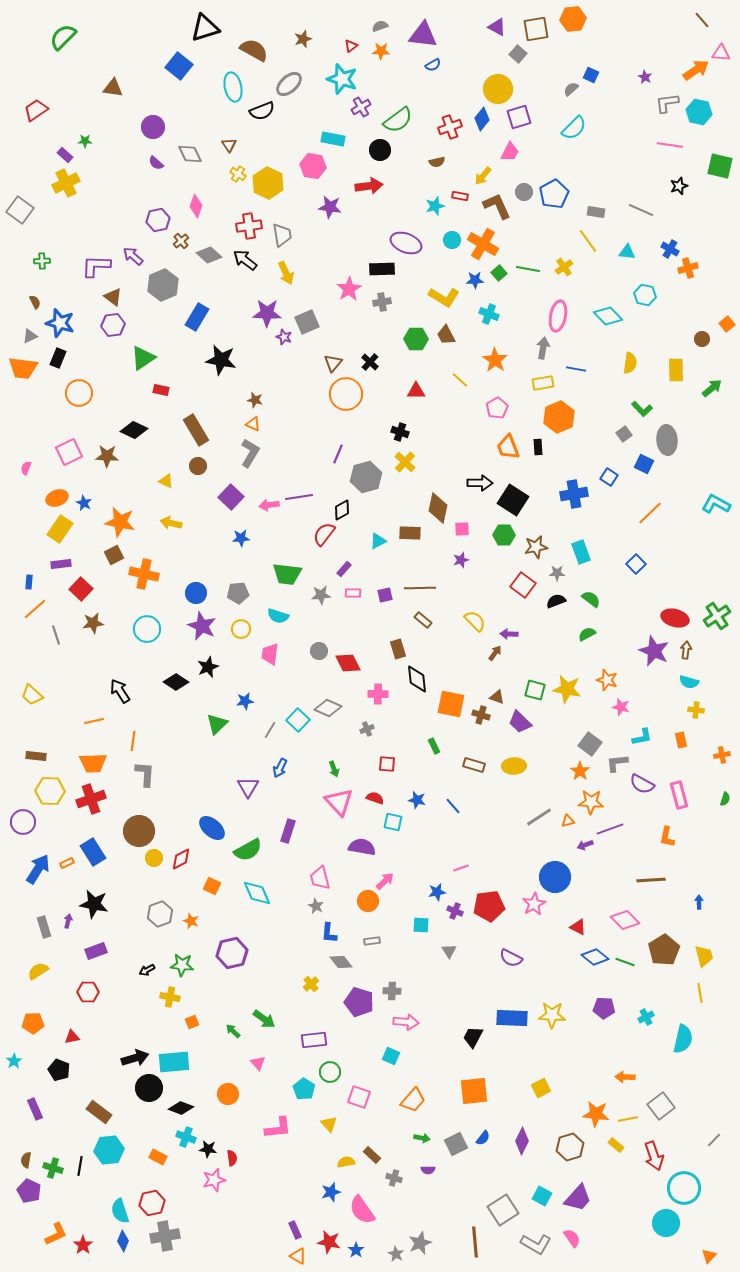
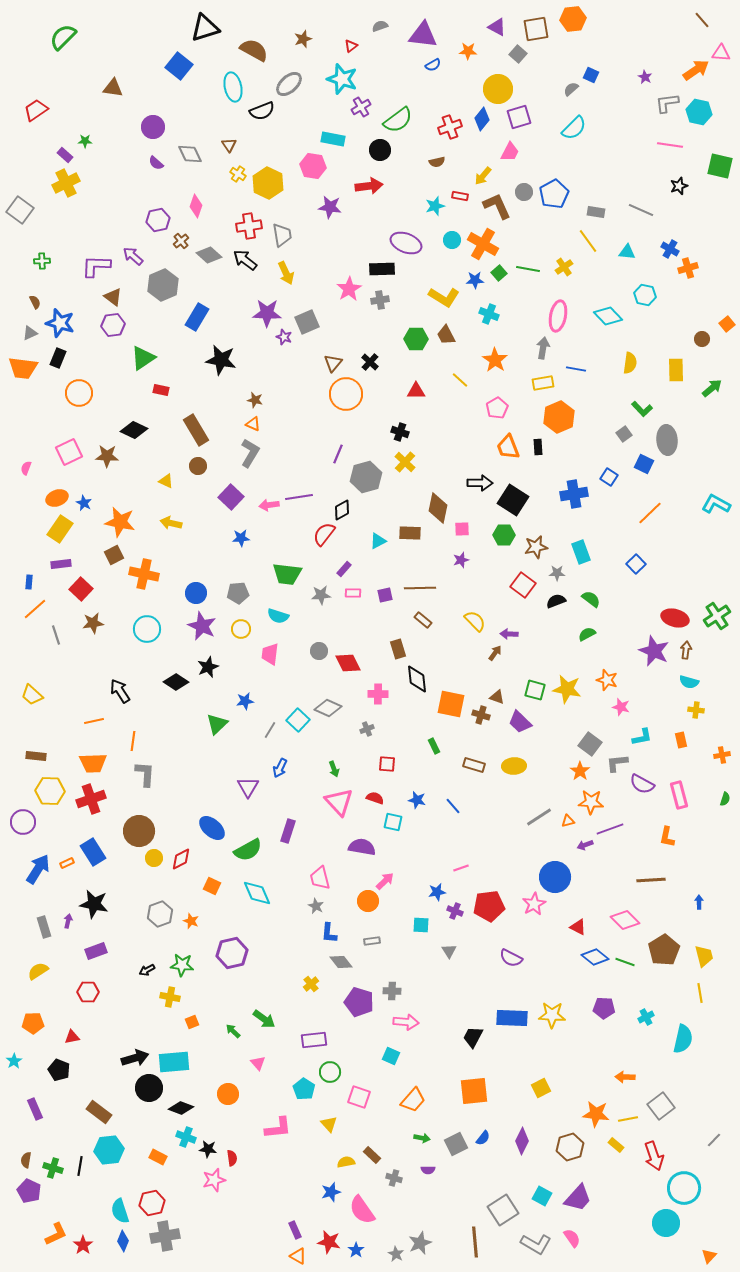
orange star at (381, 51): moved 87 px right
gray cross at (382, 302): moved 2 px left, 2 px up
gray triangle at (30, 336): moved 3 px up
